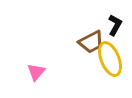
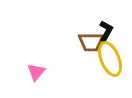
black L-shape: moved 9 px left, 6 px down
brown trapezoid: rotated 28 degrees clockwise
